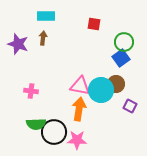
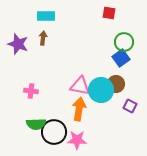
red square: moved 15 px right, 11 px up
